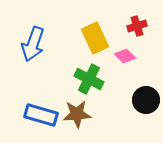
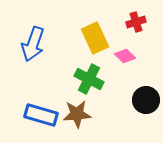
red cross: moved 1 px left, 4 px up
